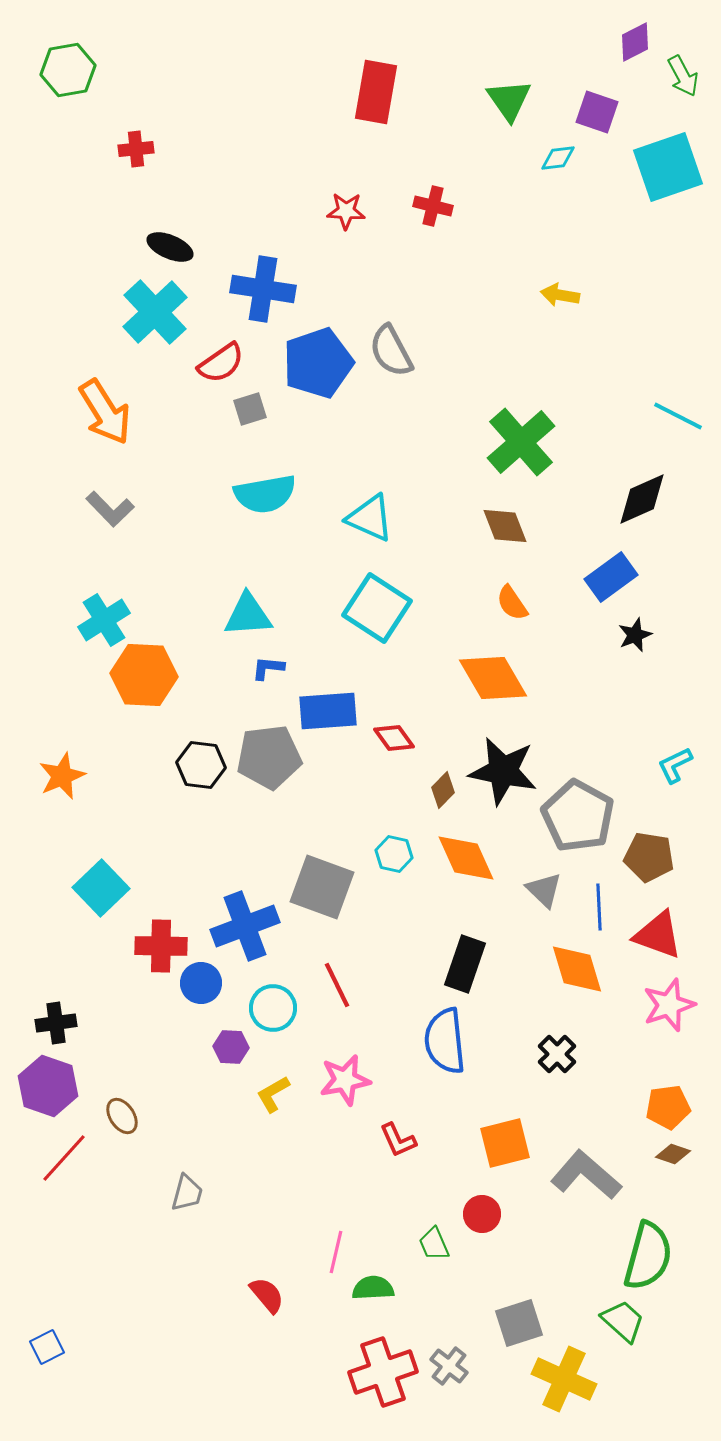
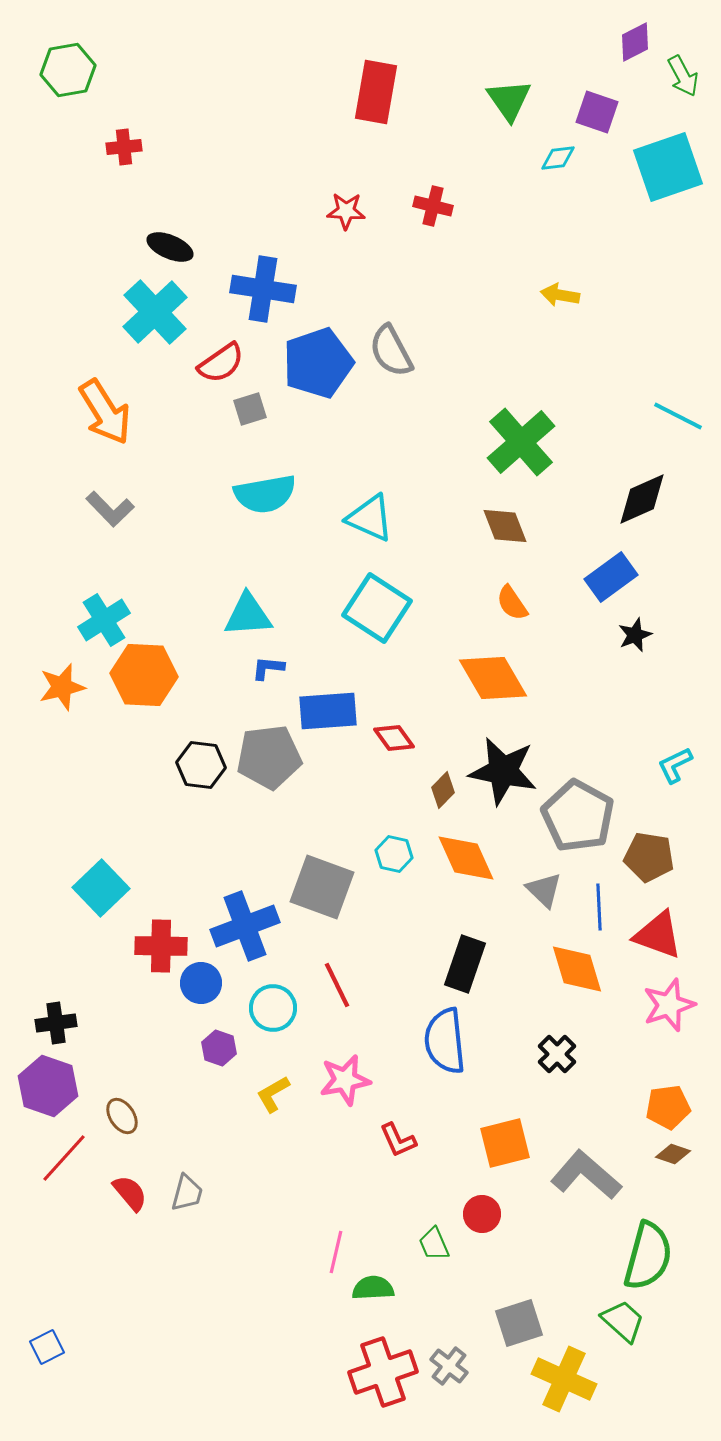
red cross at (136, 149): moved 12 px left, 2 px up
orange star at (62, 776): moved 89 px up; rotated 9 degrees clockwise
purple hexagon at (231, 1047): moved 12 px left, 1 px down; rotated 16 degrees clockwise
red semicircle at (267, 1295): moved 137 px left, 102 px up
